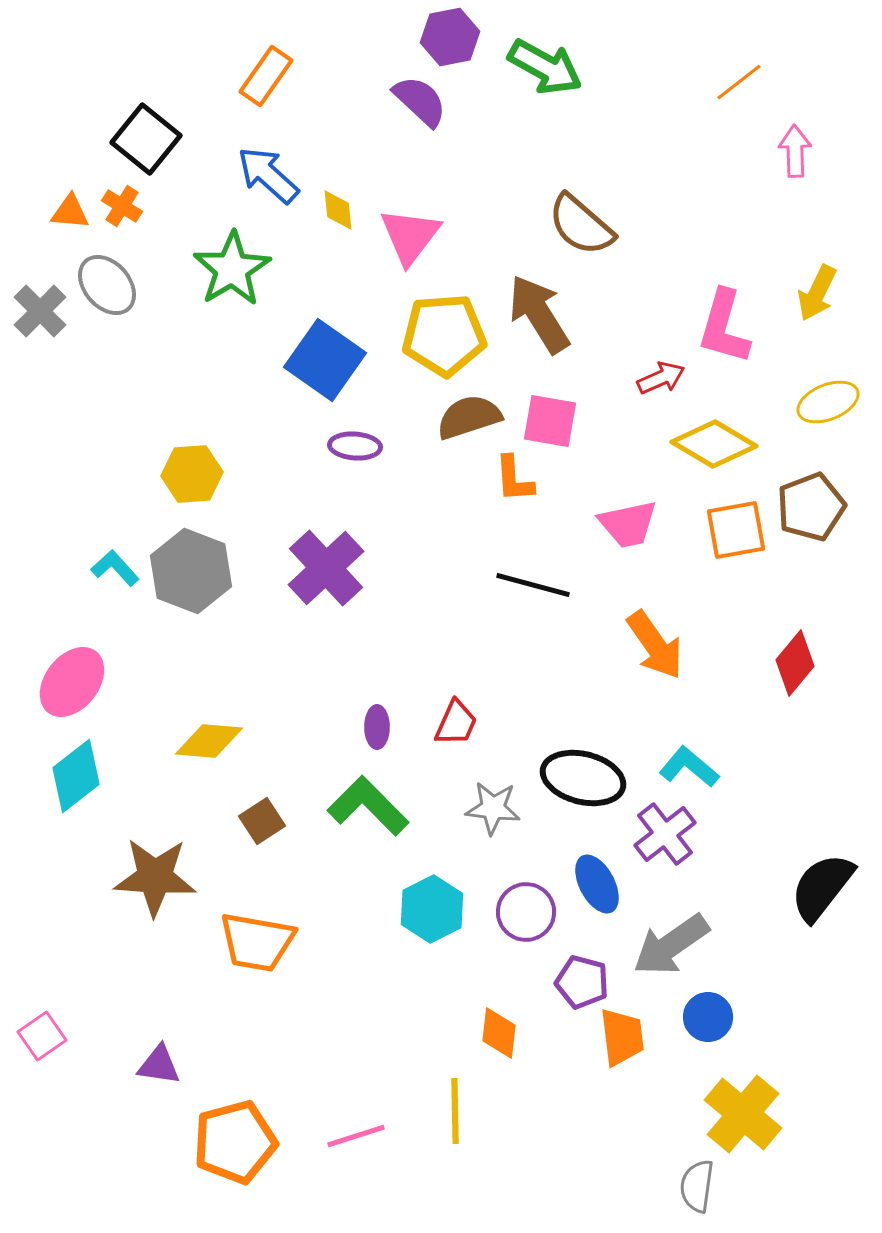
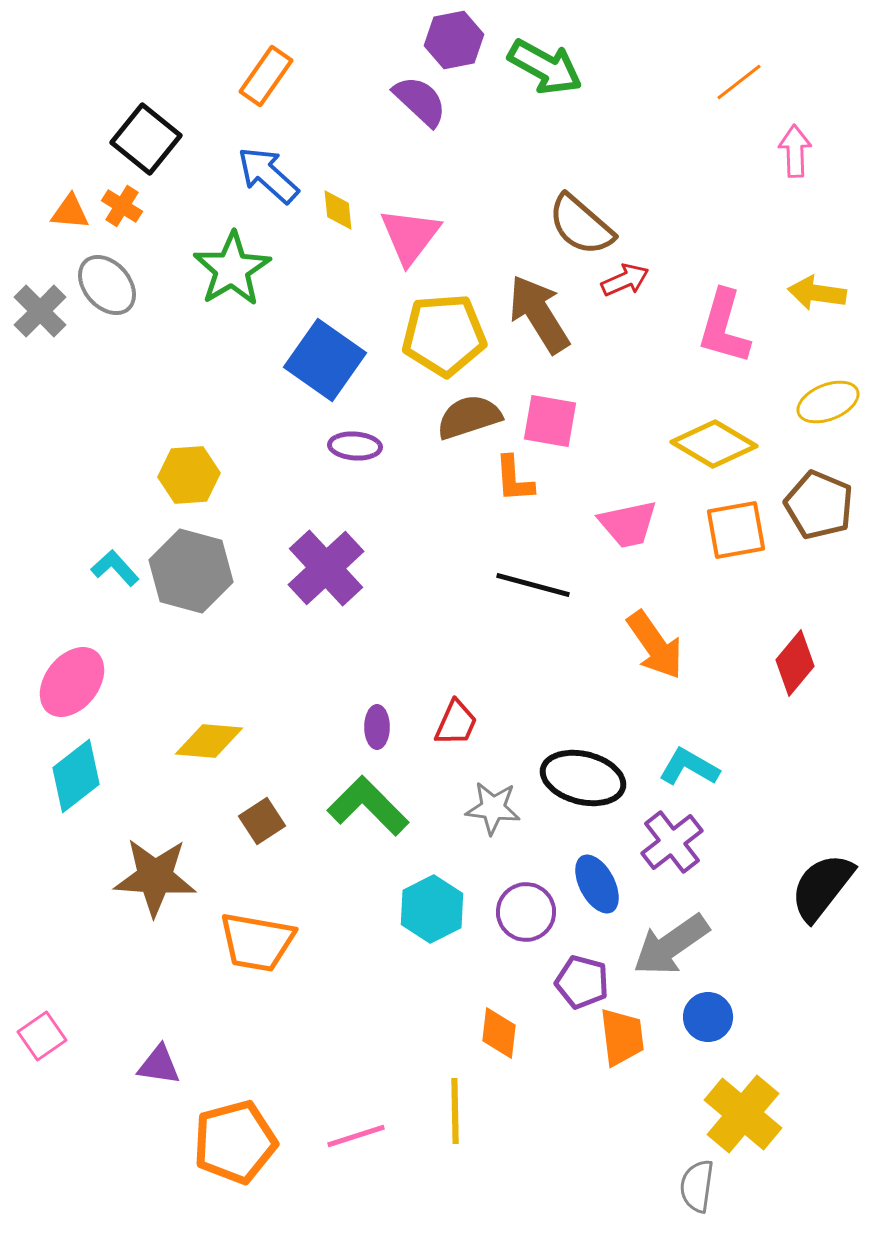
purple hexagon at (450, 37): moved 4 px right, 3 px down
yellow arrow at (817, 293): rotated 72 degrees clockwise
red arrow at (661, 378): moved 36 px left, 98 px up
yellow hexagon at (192, 474): moved 3 px left, 1 px down
brown pentagon at (811, 507): moved 8 px right, 2 px up; rotated 28 degrees counterclockwise
gray hexagon at (191, 571): rotated 6 degrees counterclockwise
cyan L-shape at (689, 767): rotated 10 degrees counterclockwise
purple cross at (665, 834): moved 7 px right, 8 px down
